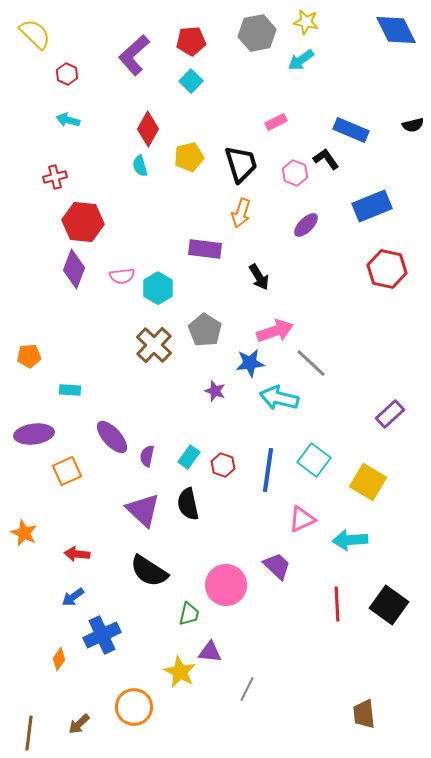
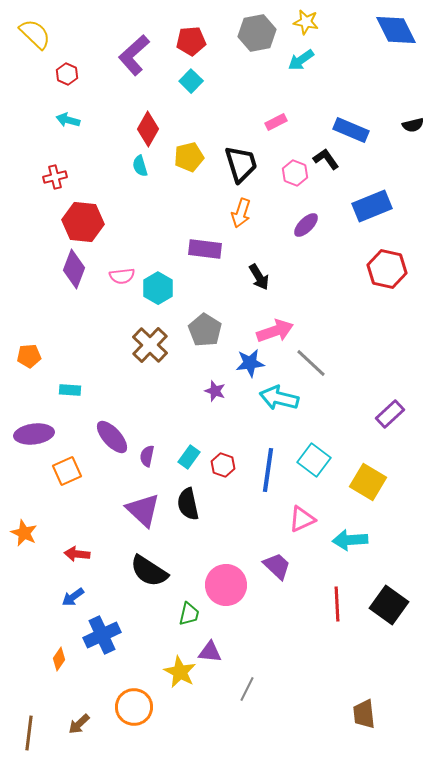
brown cross at (154, 345): moved 4 px left
